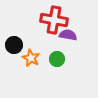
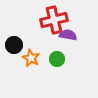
red cross: rotated 24 degrees counterclockwise
